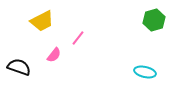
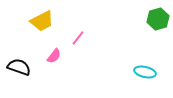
green hexagon: moved 4 px right, 1 px up
pink semicircle: moved 1 px down
